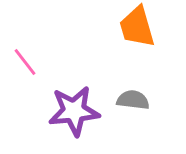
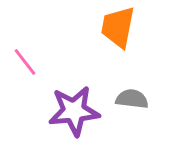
orange trapezoid: moved 19 px left; rotated 27 degrees clockwise
gray semicircle: moved 1 px left, 1 px up
